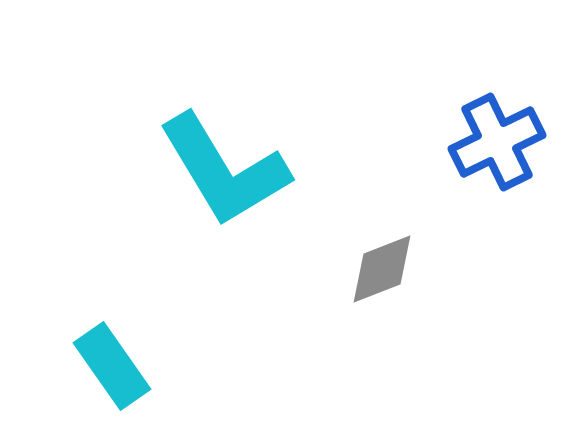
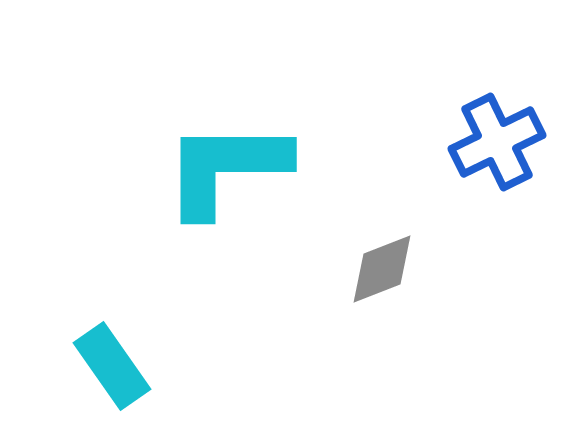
cyan L-shape: moved 2 px right, 2 px up; rotated 121 degrees clockwise
